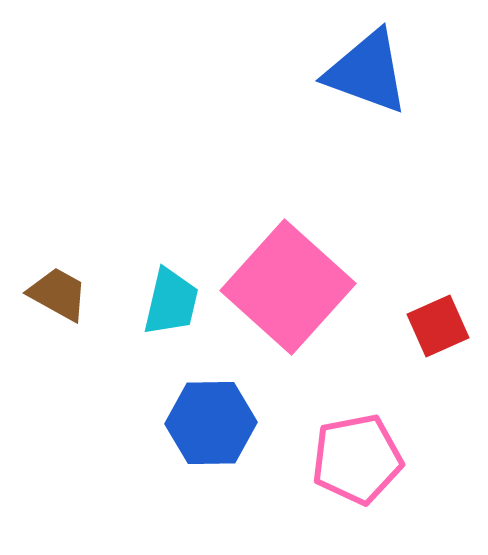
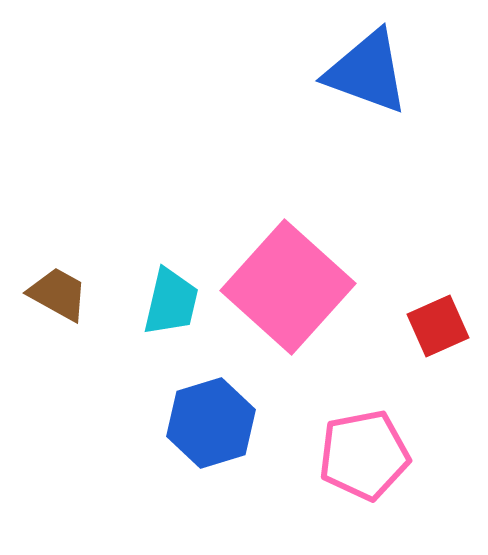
blue hexagon: rotated 16 degrees counterclockwise
pink pentagon: moved 7 px right, 4 px up
